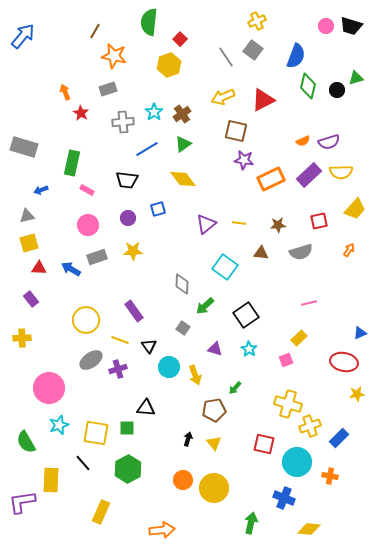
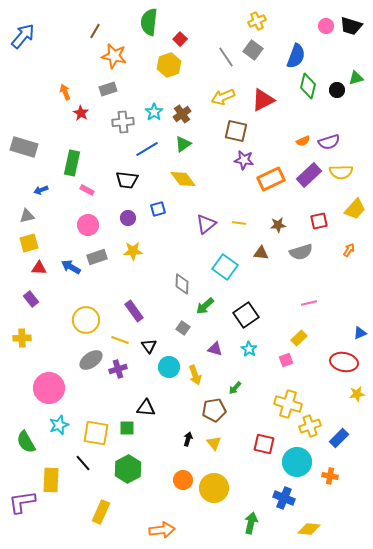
blue arrow at (71, 269): moved 2 px up
